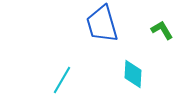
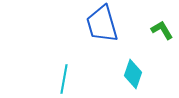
cyan diamond: rotated 16 degrees clockwise
cyan line: moved 2 px right, 1 px up; rotated 20 degrees counterclockwise
